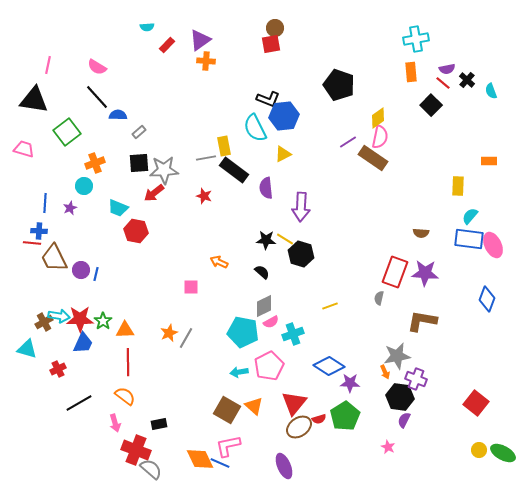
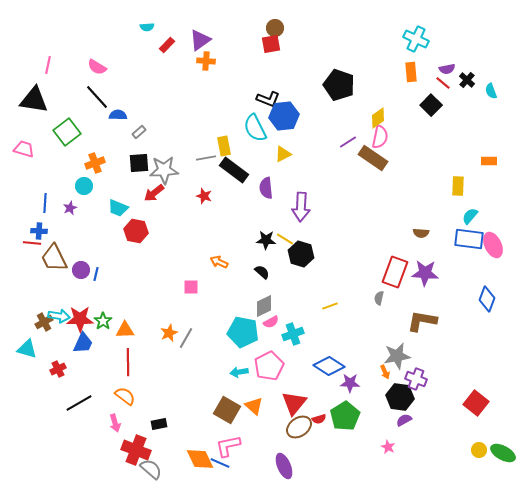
cyan cross at (416, 39): rotated 35 degrees clockwise
purple semicircle at (404, 420): rotated 35 degrees clockwise
